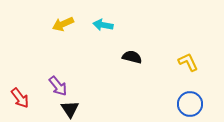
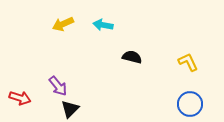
red arrow: rotated 35 degrees counterclockwise
black triangle: rotated 18 degrees clockwise
